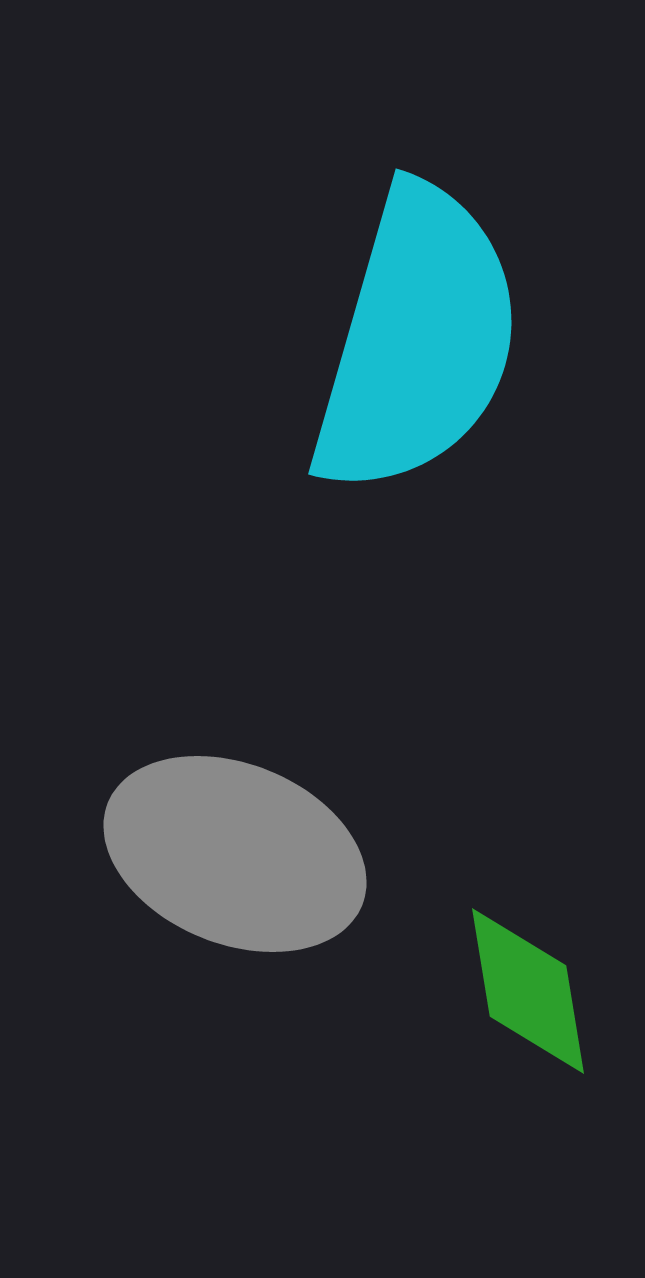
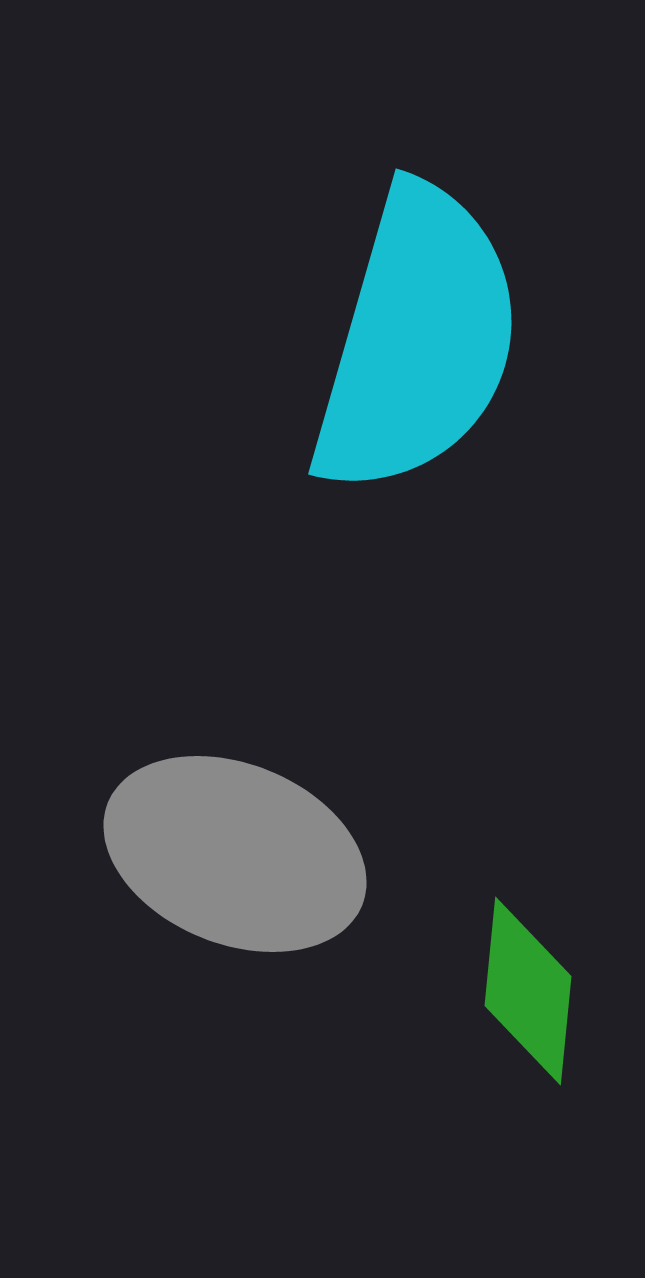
green diamond: rotated 15 degrees clockwise
